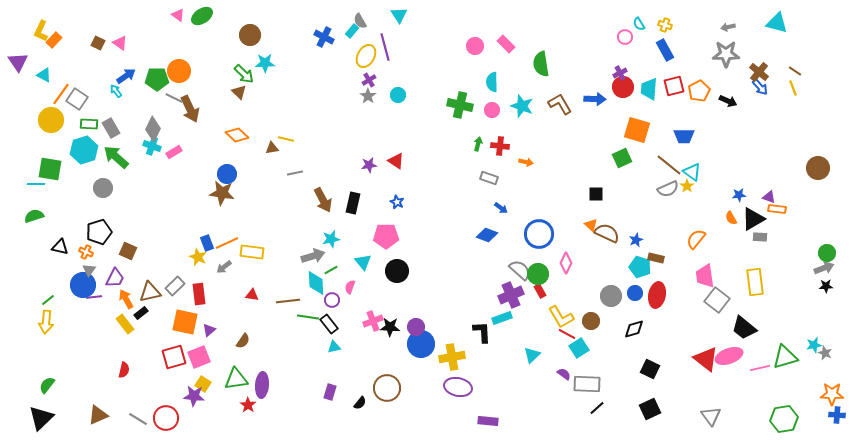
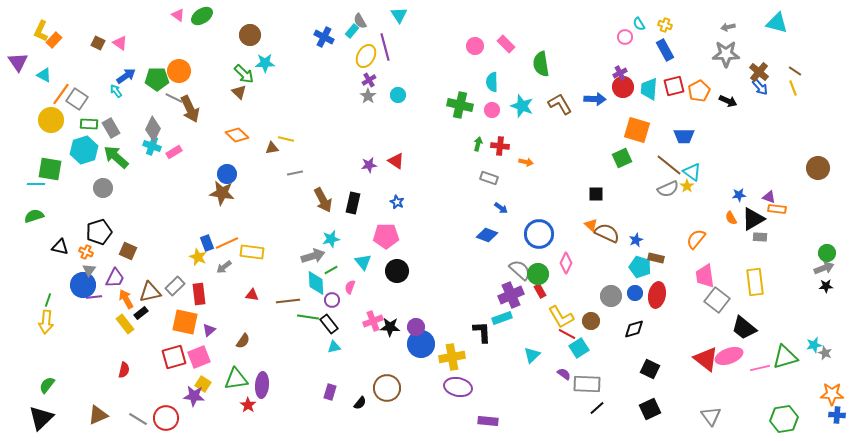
green line at (48, 300): rotated 32 degrees counterclockwise
